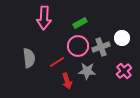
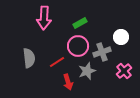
white circle: moved 1 px left, 1 px up
gray cross: moved 1 px right, 5 px down
gray star: rotated 24 degrees counterclockwise
red arrow: moved 1 px right, 1 px down
